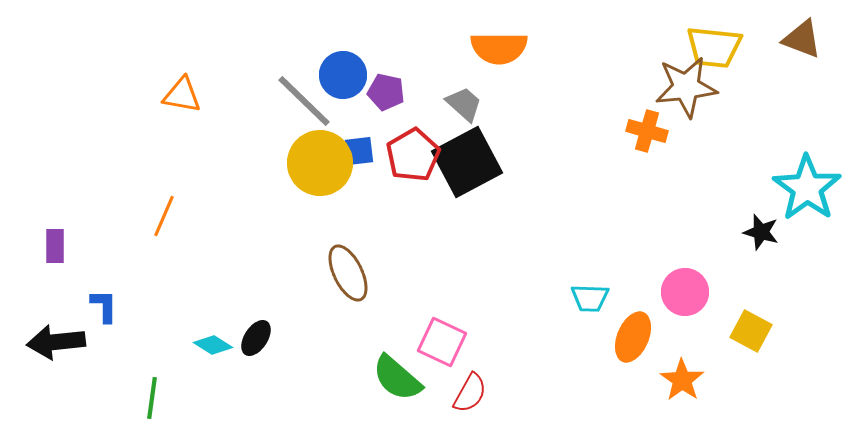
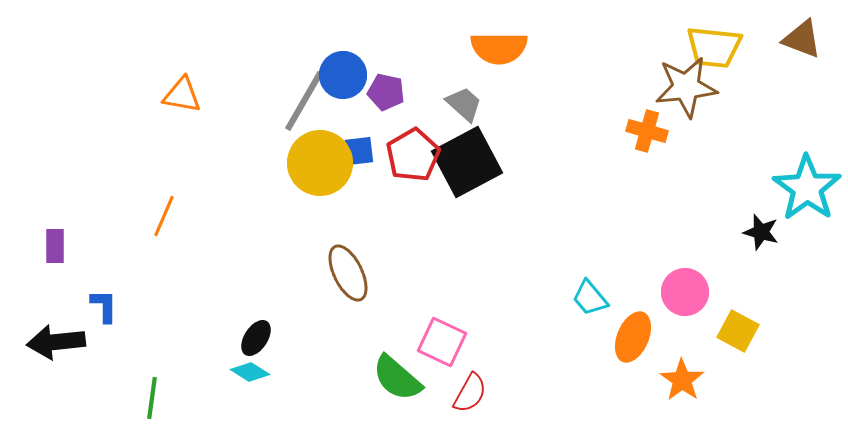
gray line: rotated 76 degrees clockwise
cyan trapezoid: rotated 48 degrees clockwise
yellow square: moved 13 px left
cyan diamond: moved 37 px right, 27 px down
